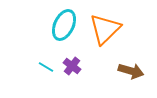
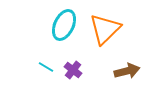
purple cross: moved 1 px right, 4 px down
brown arrow: moved 4 px left; rotated 30 degrees counterclockwise
